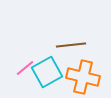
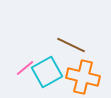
brown line: rotated 32 degrees clockwise
